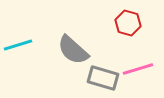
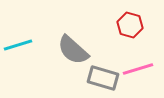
red hexagon: moved 2 px right, 2 px down
